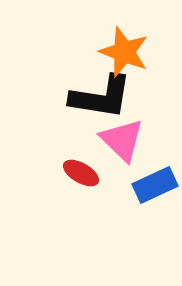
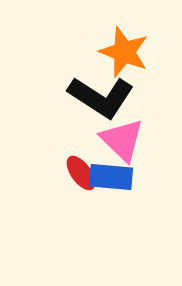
black L-shape: rotated 24 degrees clockwise
red ellipse: rotated 24 degrees clockwise
blue rectangle: moved 44 px left, 8 px up; rotated 30 degrees clockwise
